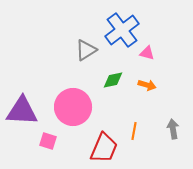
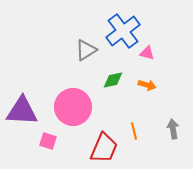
blue cross: moved 1 px right, 1 px down
orange line: rotated 24 degrees counterclockwise
